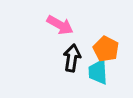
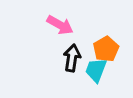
orange pentagon: rotated 15 degrees clockwise
cyan trapezoid: moved 2 px left, 2 px up; rotated 24 degrees clockwise
